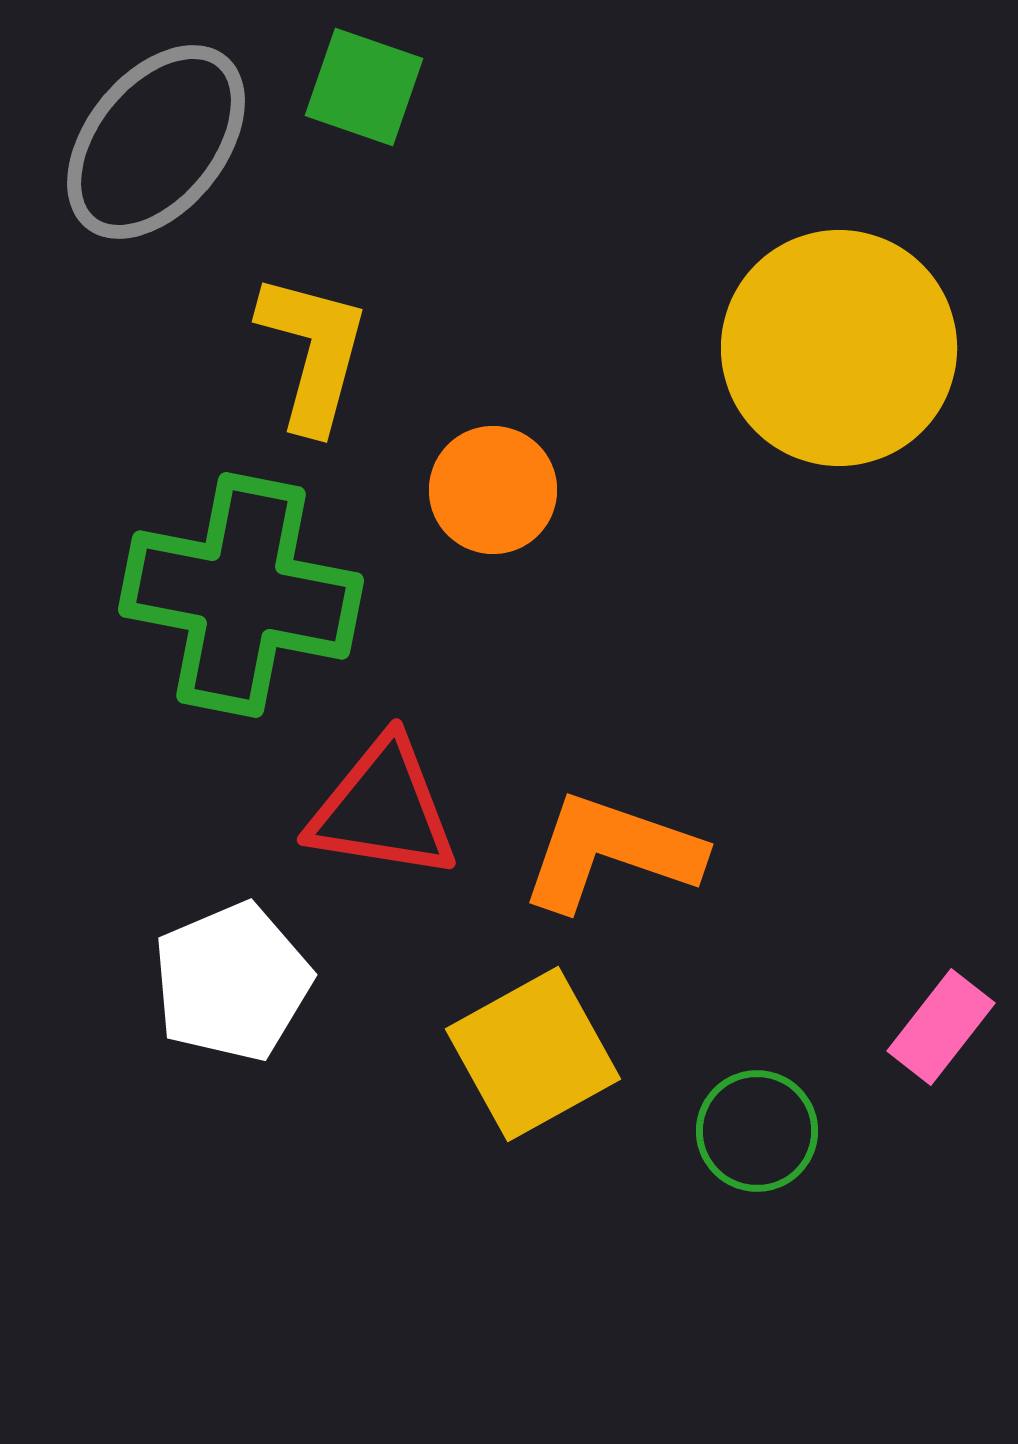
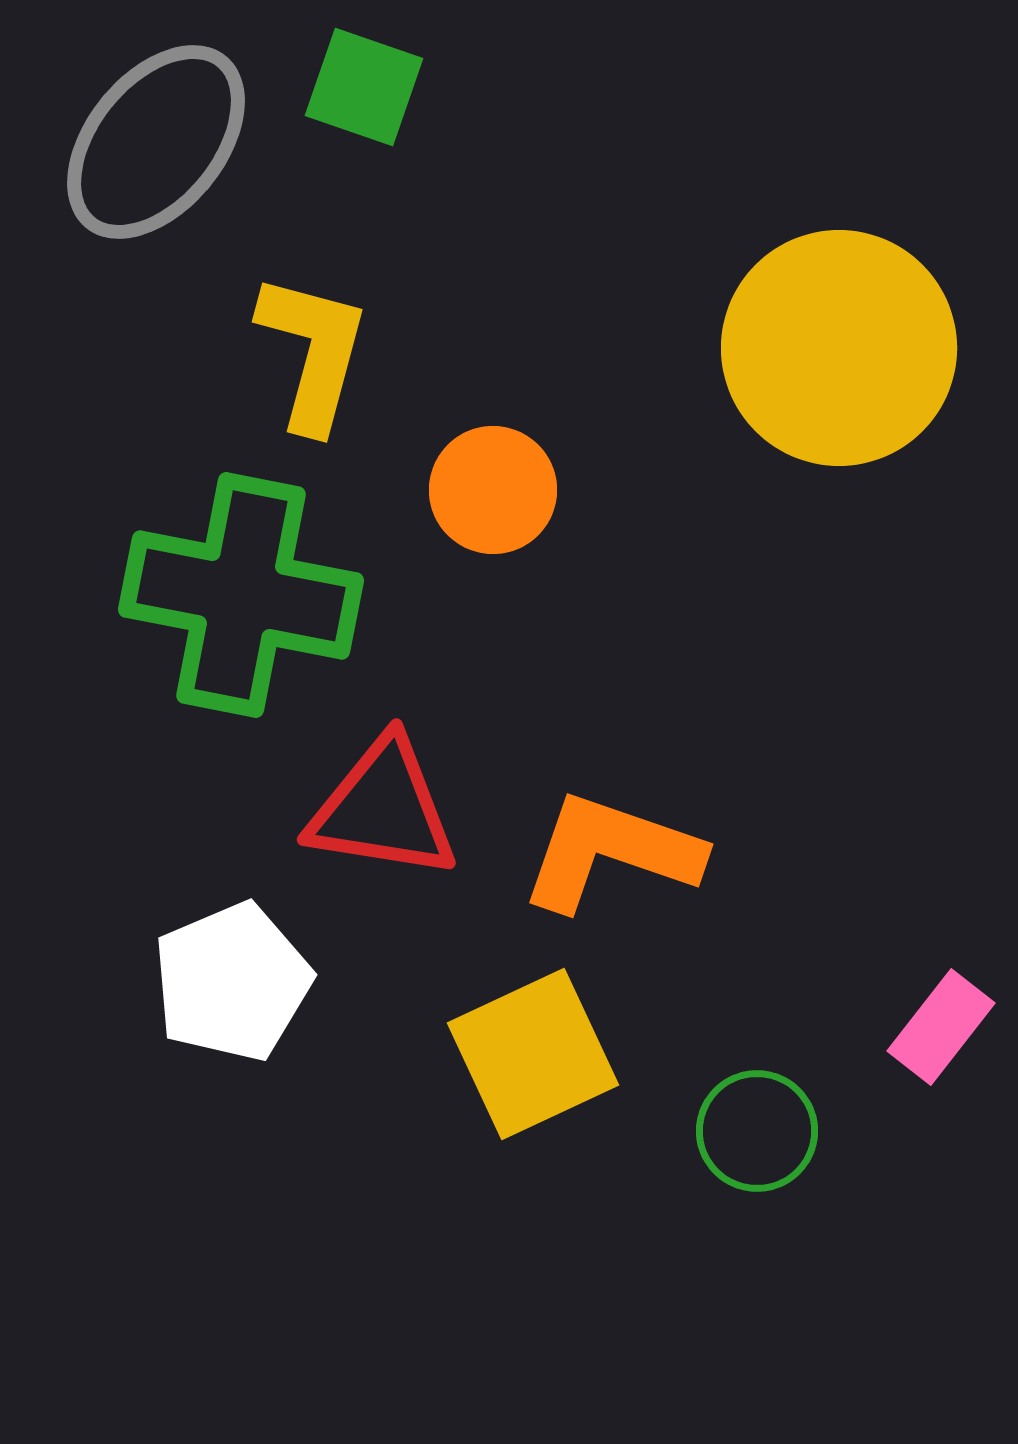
yellow square: rotated 4 degrees clockwise
